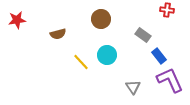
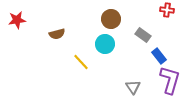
brown circle: moved 10 px right
brown semicircle: moved 1 px left
cyan circle: moved 2 px left, 11 px up
purple L-shape: rotated 40 degrees clockwise
